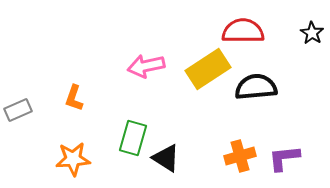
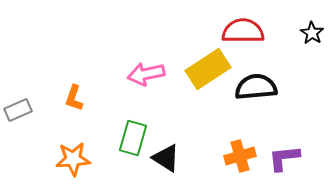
pink arrow: moved 8 px down
